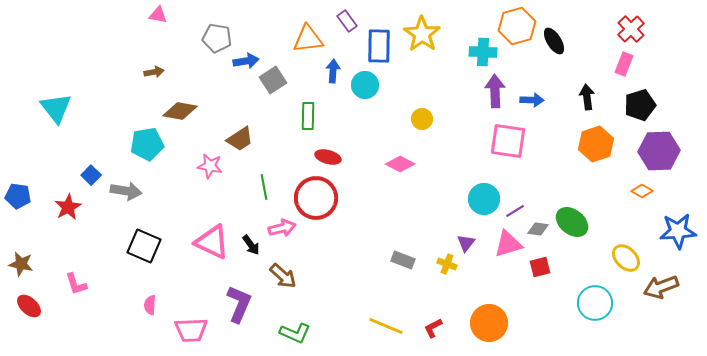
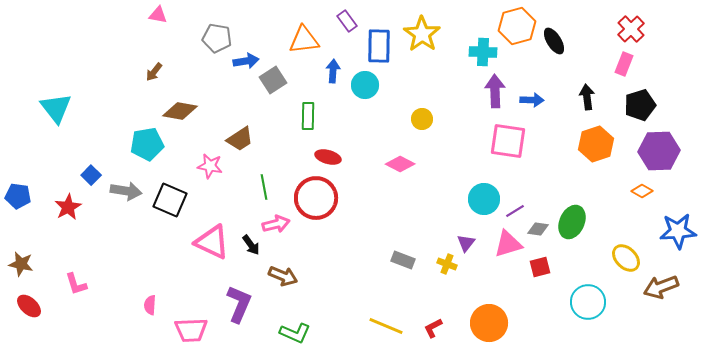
orange triangle at (308, 39): moved 4 px left, 1 px down
brown arrow at (154, 72): rotated 138 degrees clockwise
green ellipse at (572, 222): rotated 76 degrees clockwise
pink arrow at (282, 228): moved 6 px left, 4 px up
black square at (144, 246): moved 26 px right, 46 px up
brown arrow at (283, 276): rotated 20 degrees counterclockwise
cyan circle at (595, 303): moved 7 px left, 1 px up
